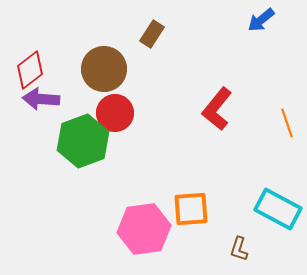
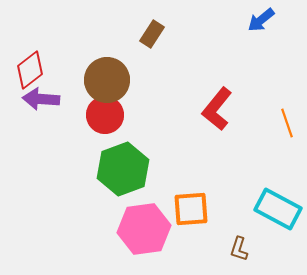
brown circle: moved 3 px right, 11 px down
red circle: moved 10 px left, 2 px down
green hexagon: moved 40 px right, 28 px down
